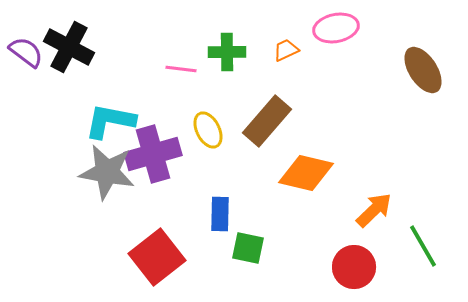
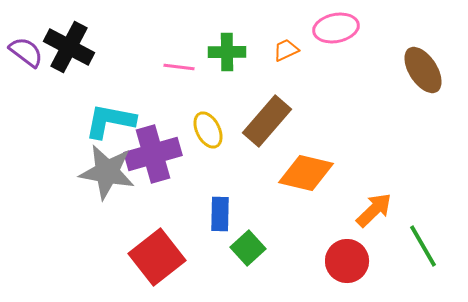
pink line: moved 2 px left, 2 px up
green square: rotated 36 degrees clockwise
red circle: moved 7 px left, 6 px up
